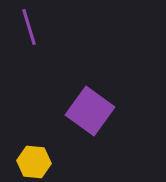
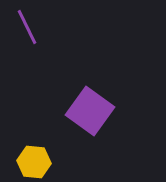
purple line: moved 2 px left; rotated 9 degrees counterclockwise
